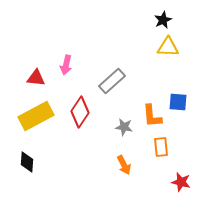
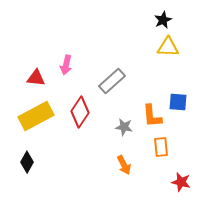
black diamond: rotated 25 degrees clockwise
